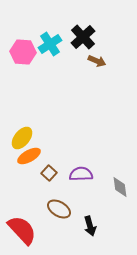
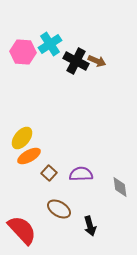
black cross: moved 7 px left, 24 px down; rotated 20 degrees counterclockwise
